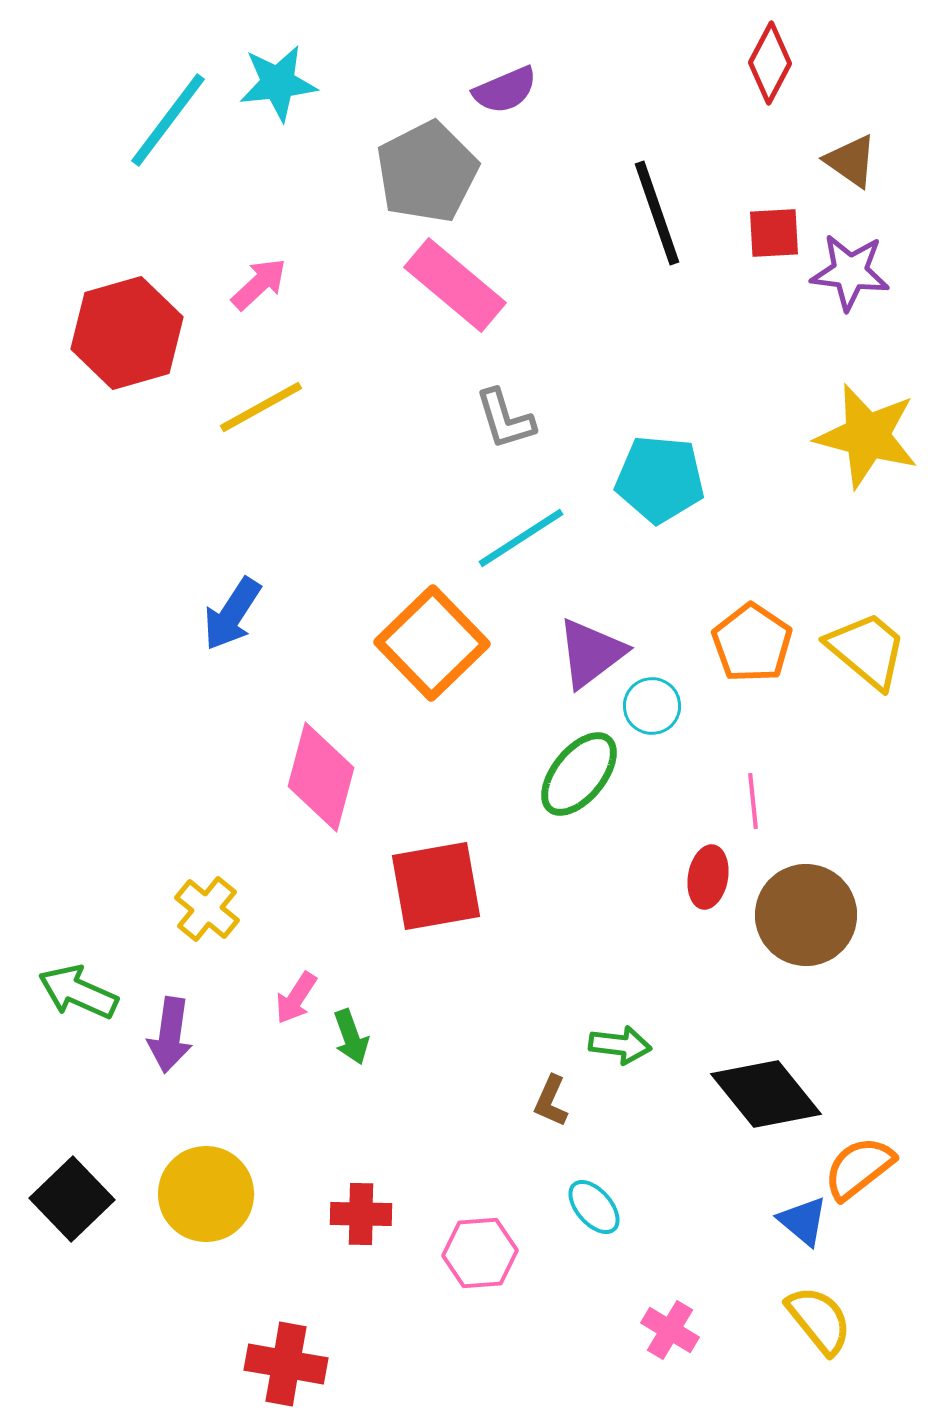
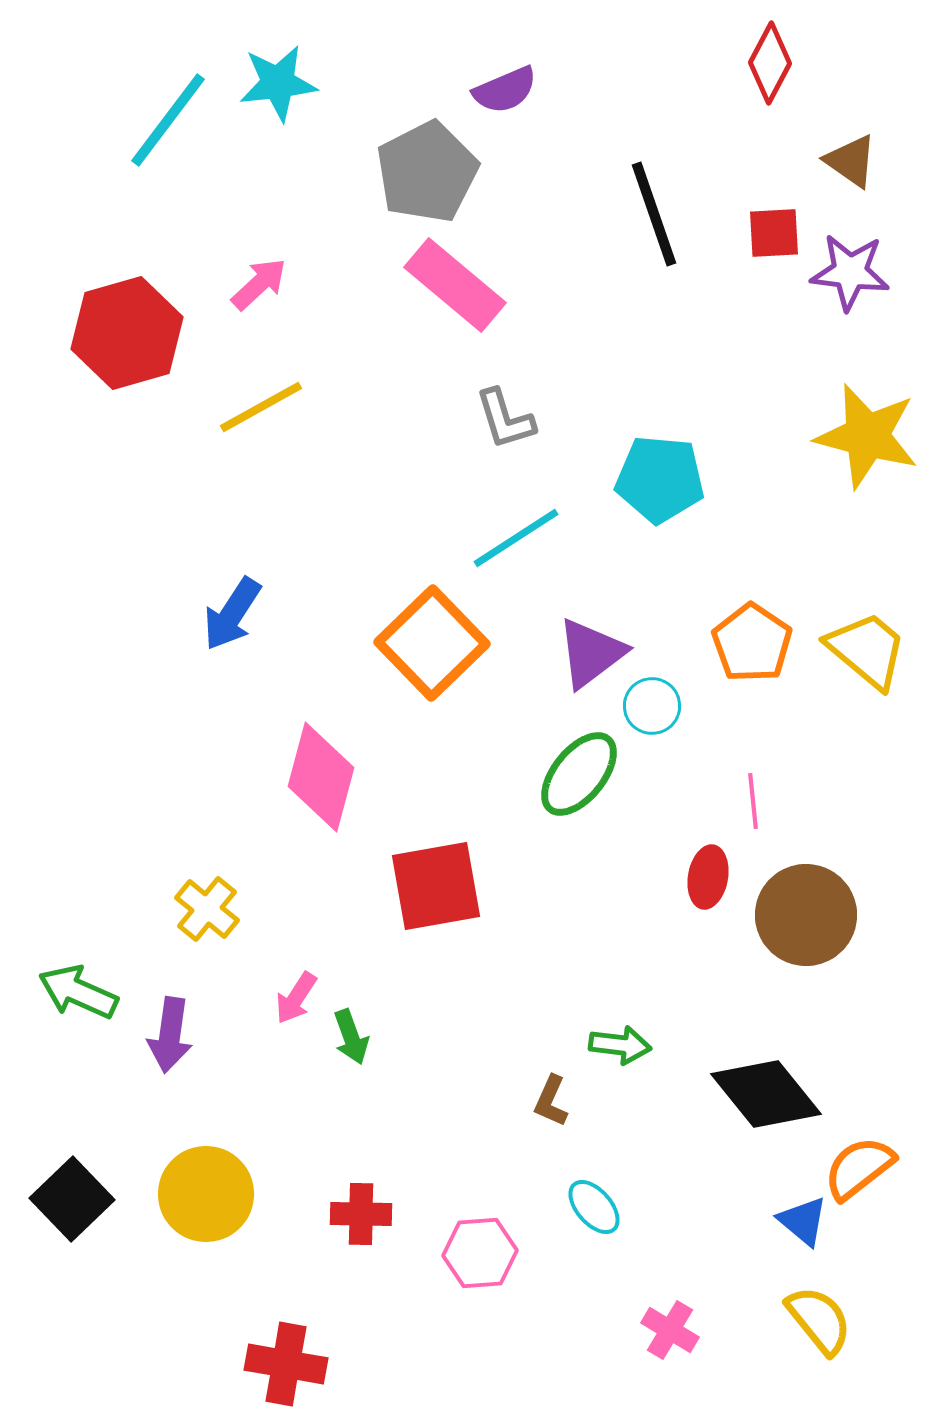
black line at (657, 213): moved 3 px left, 1 px down
cyan line at (521, 538): moved 5 px left
